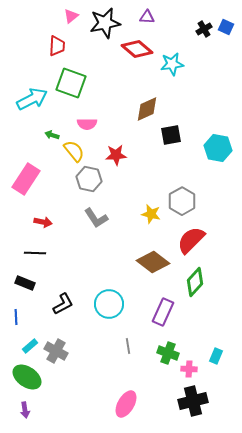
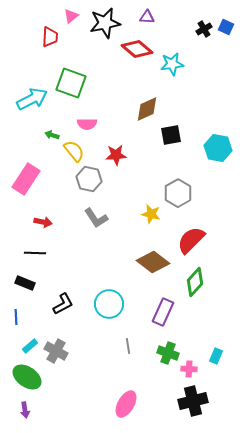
red trapezoid at (57, 46): moved 7 px left, 9 px up
gray hexagon at (182, 201): moved 4 px left, 8 px up
